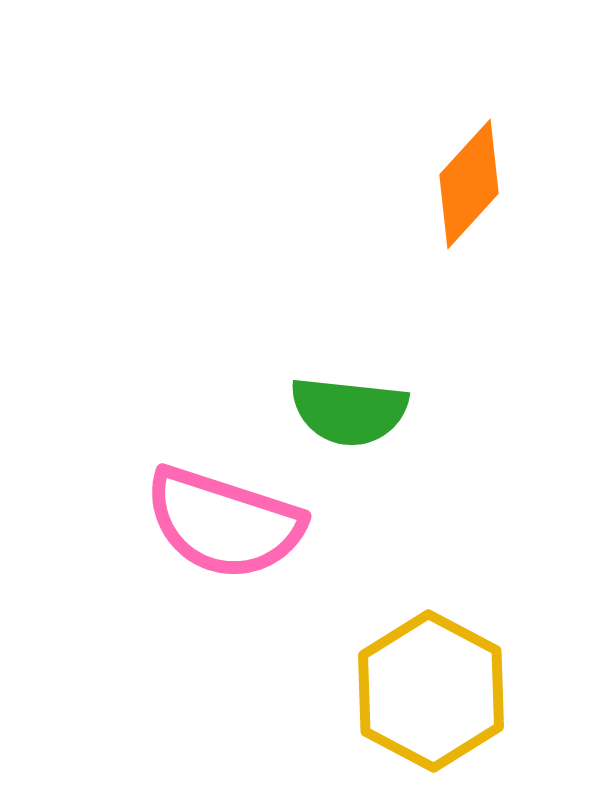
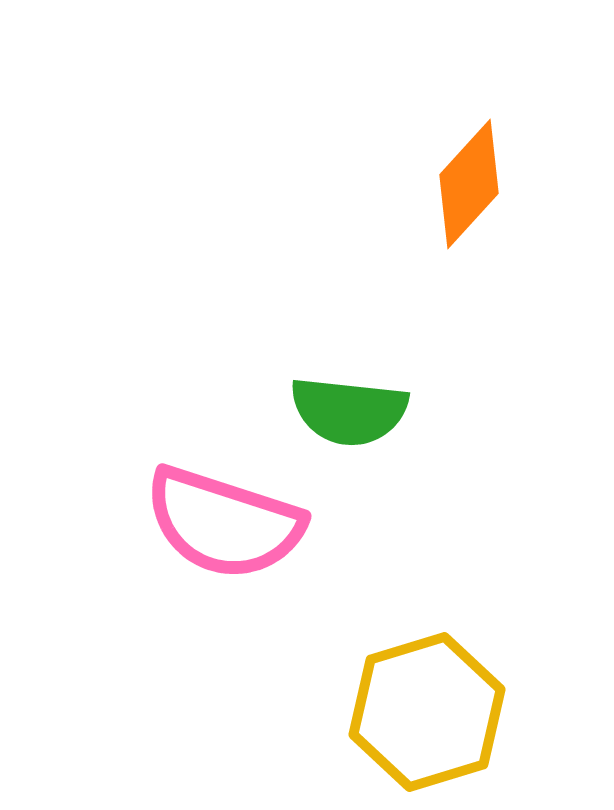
yellow hexagon: moved 4 px left, 21 px down; rotated 15 degrees clockwise
